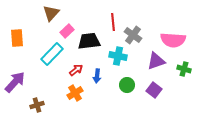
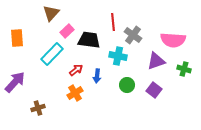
black trapezoid: moved 1 px up; rotated 15 degrees clockwise
brown cross: moved 1 px right, 3 px down
